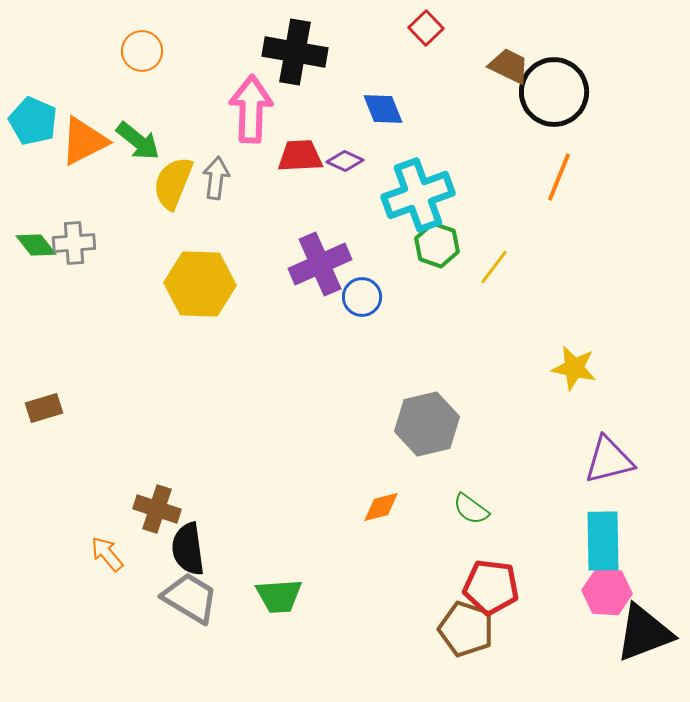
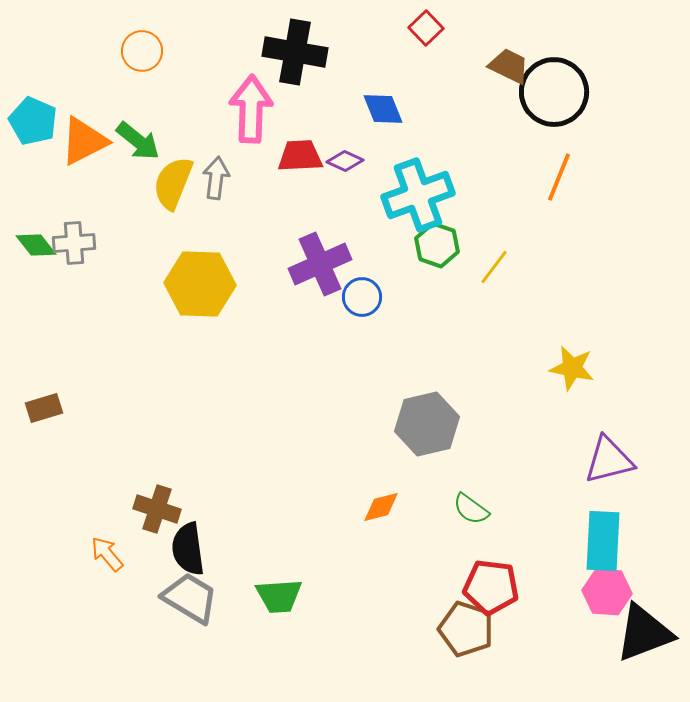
yellow star: moved 2 px left
cyan rectangle: rotated 4 degrees clockwise
